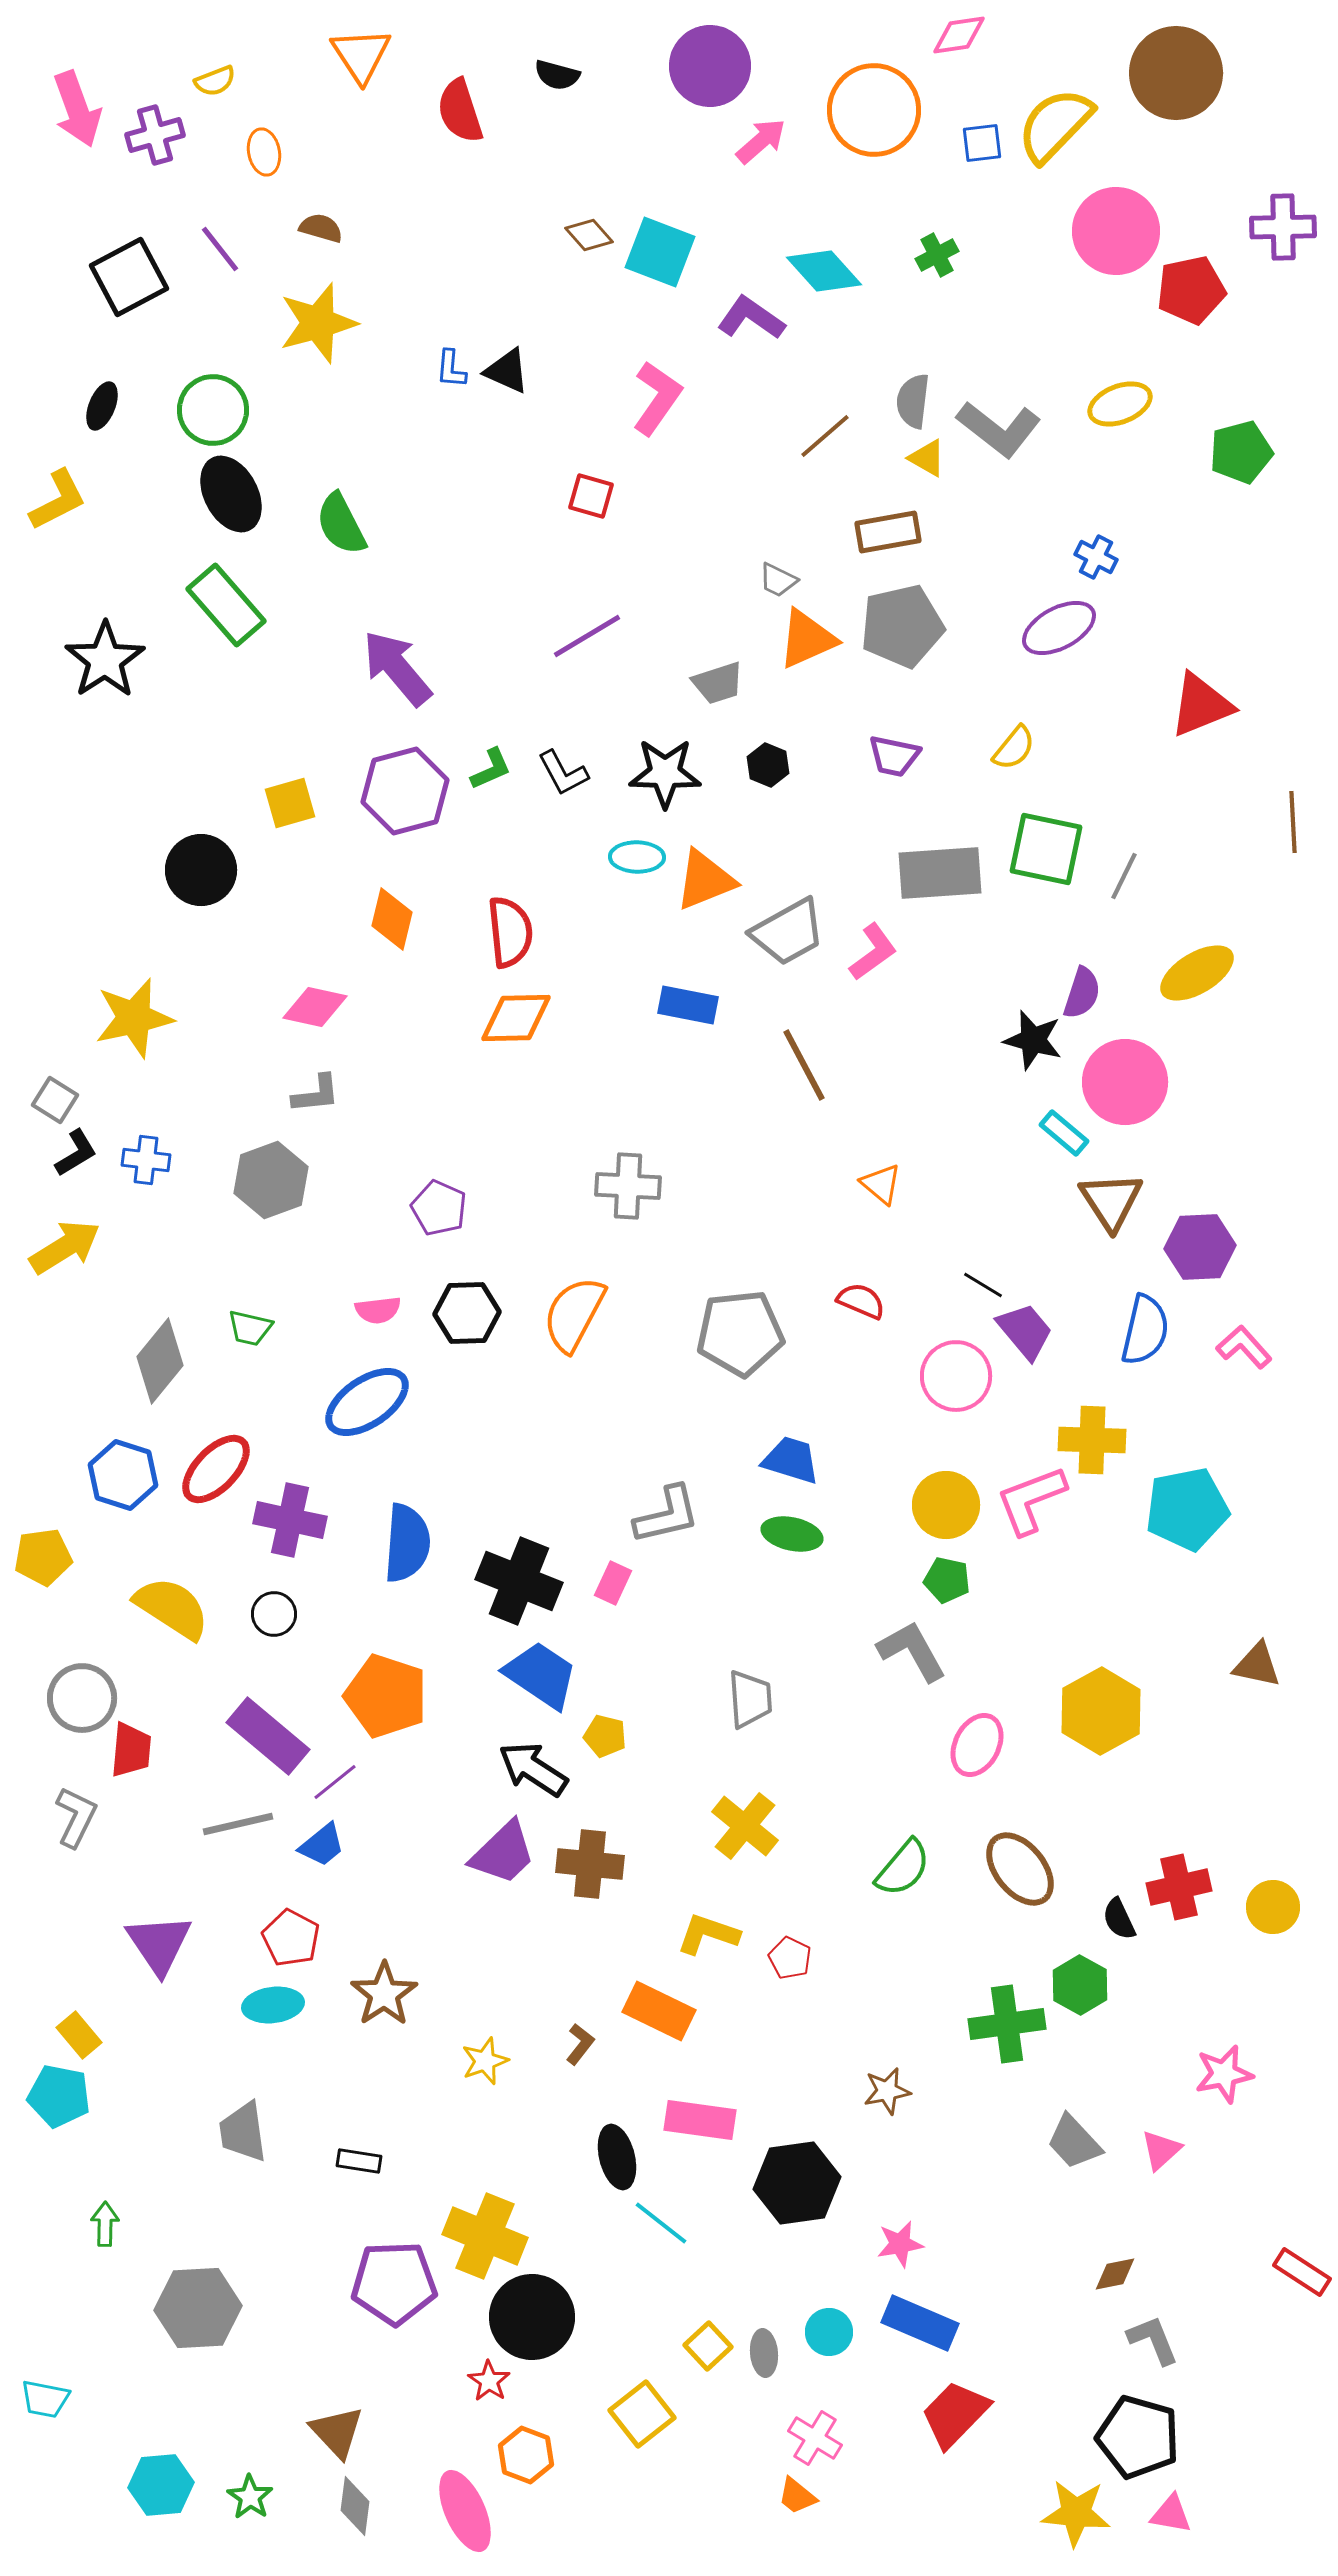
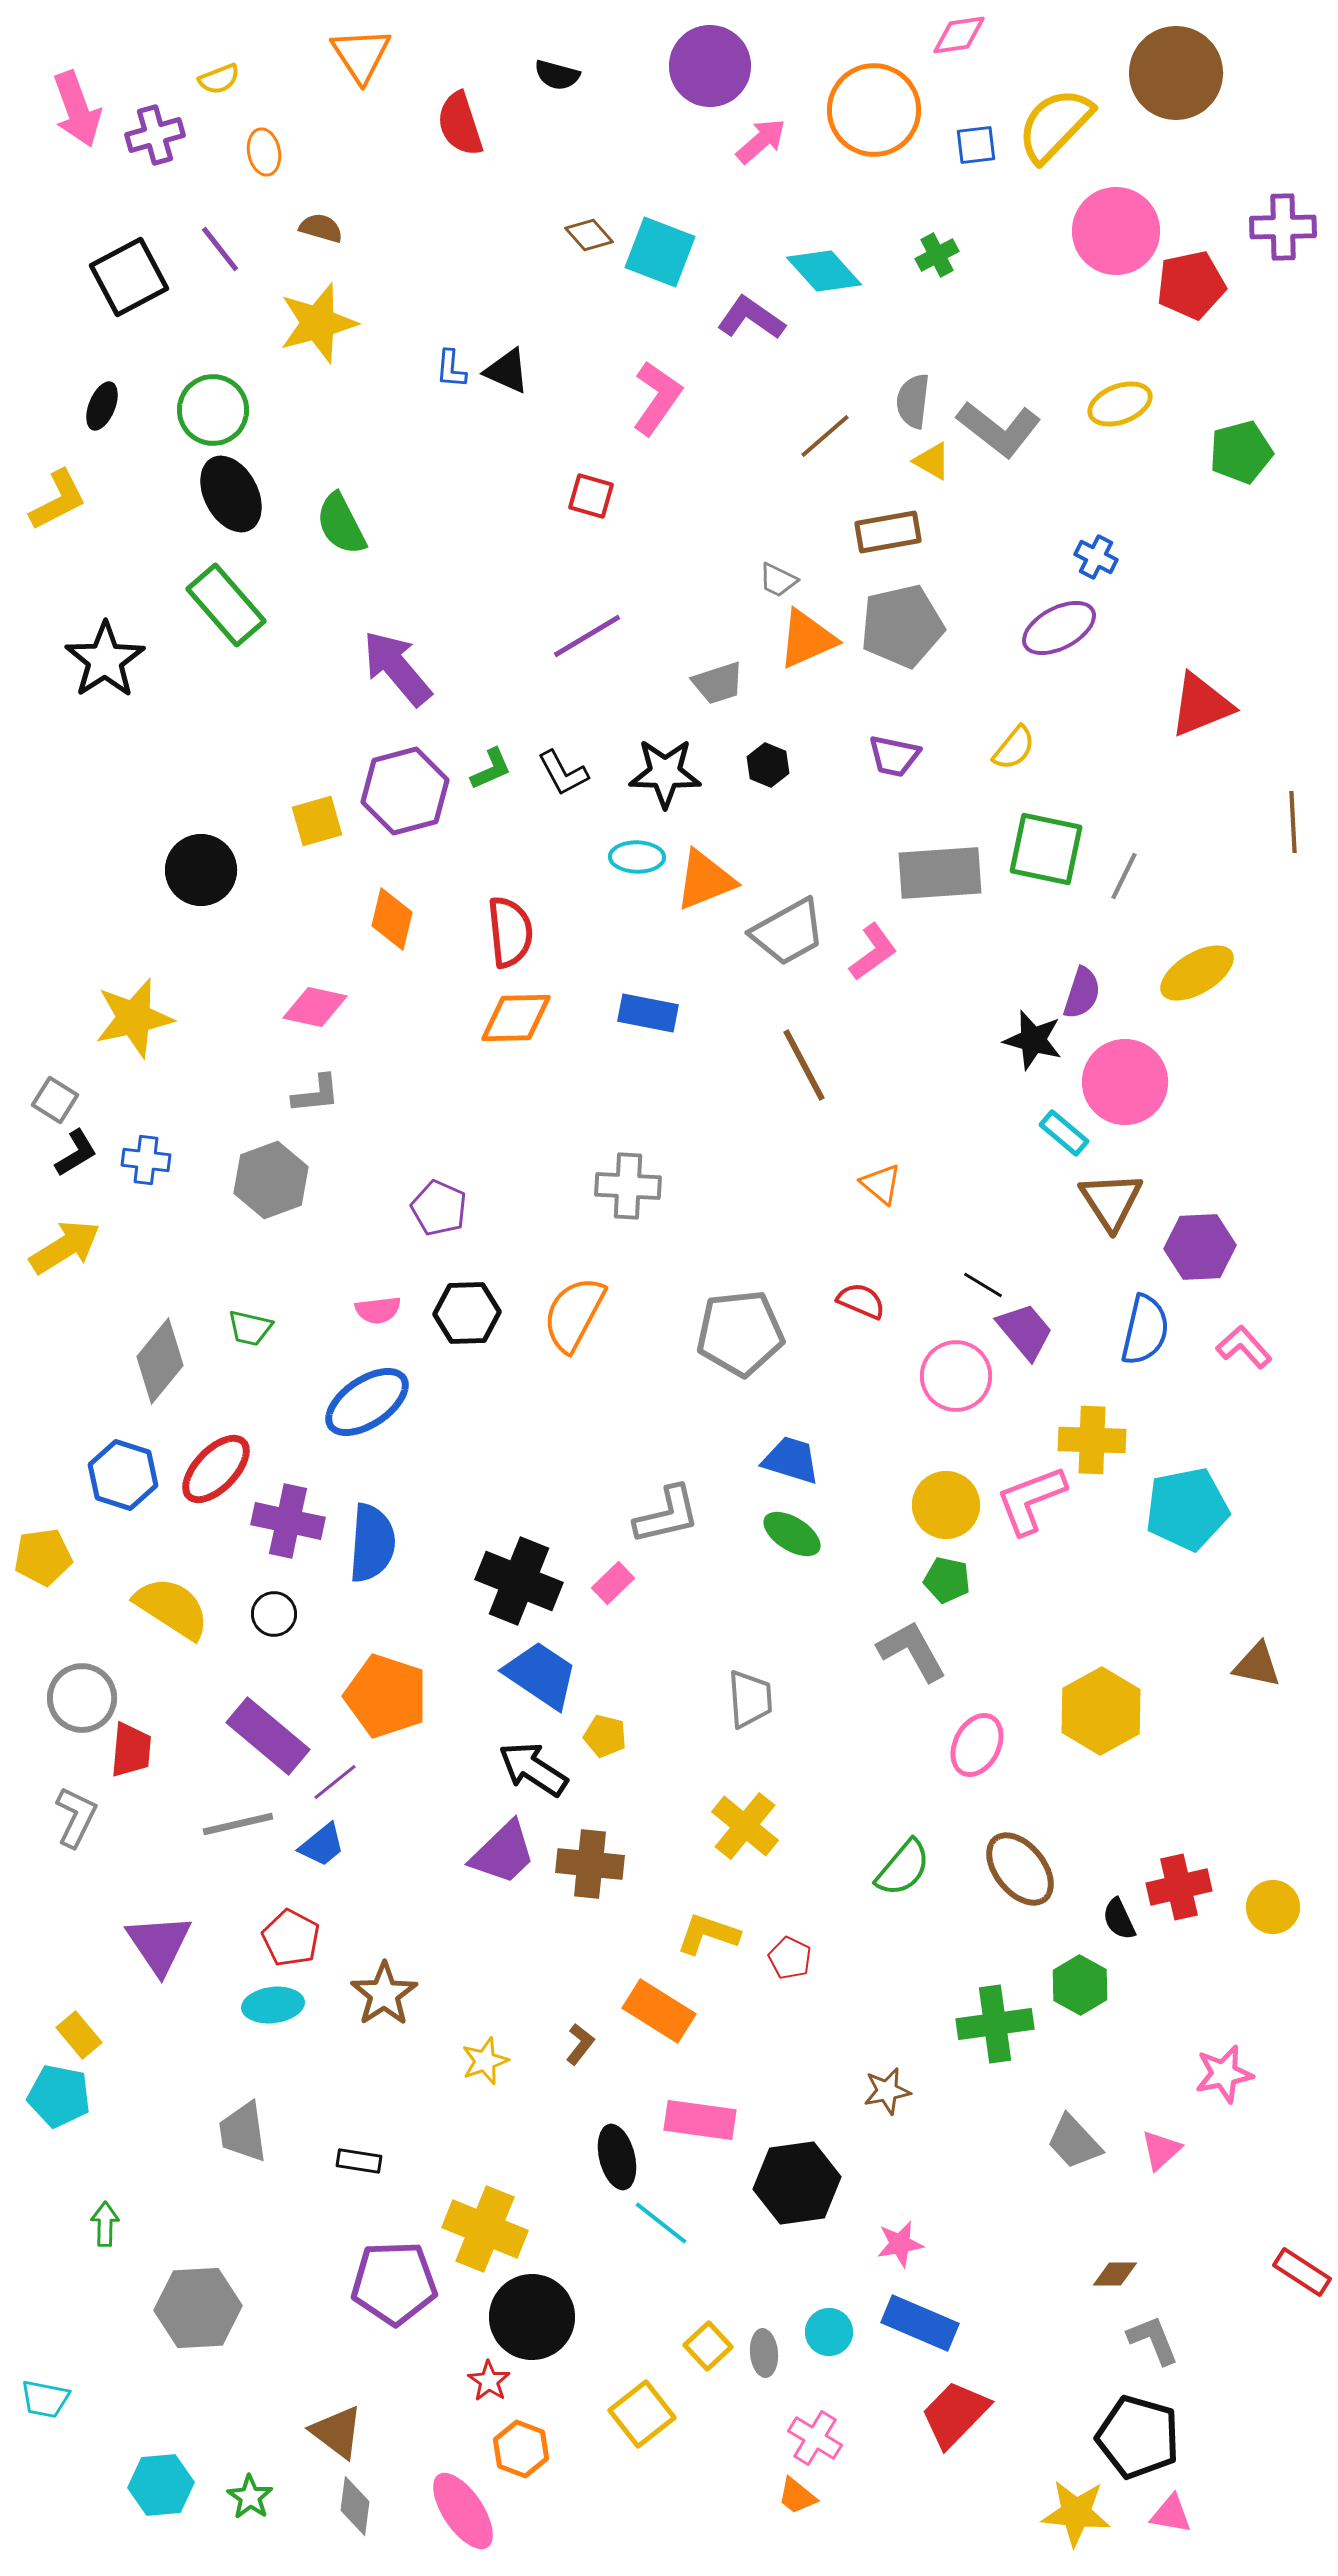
yellow semicircle at (215, 81): moved 4 px right, 2 px up
red semicircle at (460, 111): moved 13 px down
blue square at (982, 143): moved 6 px left, 2 px down
red pentagon at (1191, 290): moved 5 px up
yellow triangle at (927, 458): moved 5 px right, 3 px down
yellow square at (290, 803): moved 27 px right, 18 px down
blue rectangle at (688, 1005): moved 40 px left, 8 px down
purple cross at (290, 1520): moved 2 px left, 1 px down
green ellipse at (792, 1534): rotated 20 degrees clockwise
blue semicircle at (407, 1543): moved 35 px left
pink rectangle at (613, 1583): rotated 21 degrees clockwise
orange rectangle at (659, 2011): rotated 6 degrees clockwise
green cross at (1007, 2024): moved 12 px left
yellow cross at (485, 2236): moved 7 px up
brown diamond at (1115, 2274): rotated 12 degrees clockwise
brown triangle at (337, 2432): rotated 10 degrees counterclockwise
orange hexagon at (526, 2455): moved 5 px left, 6 px up
pink ellipse at (465, 2511): moved 2 px left; rotated 10 degrees counterclockwise
